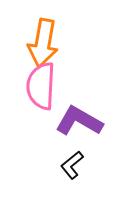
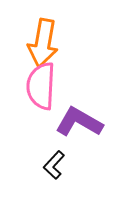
purple L-shape: moved 1 px down
black L-shape: moved 18 px left; rotated 8 degrees counterclockwise
